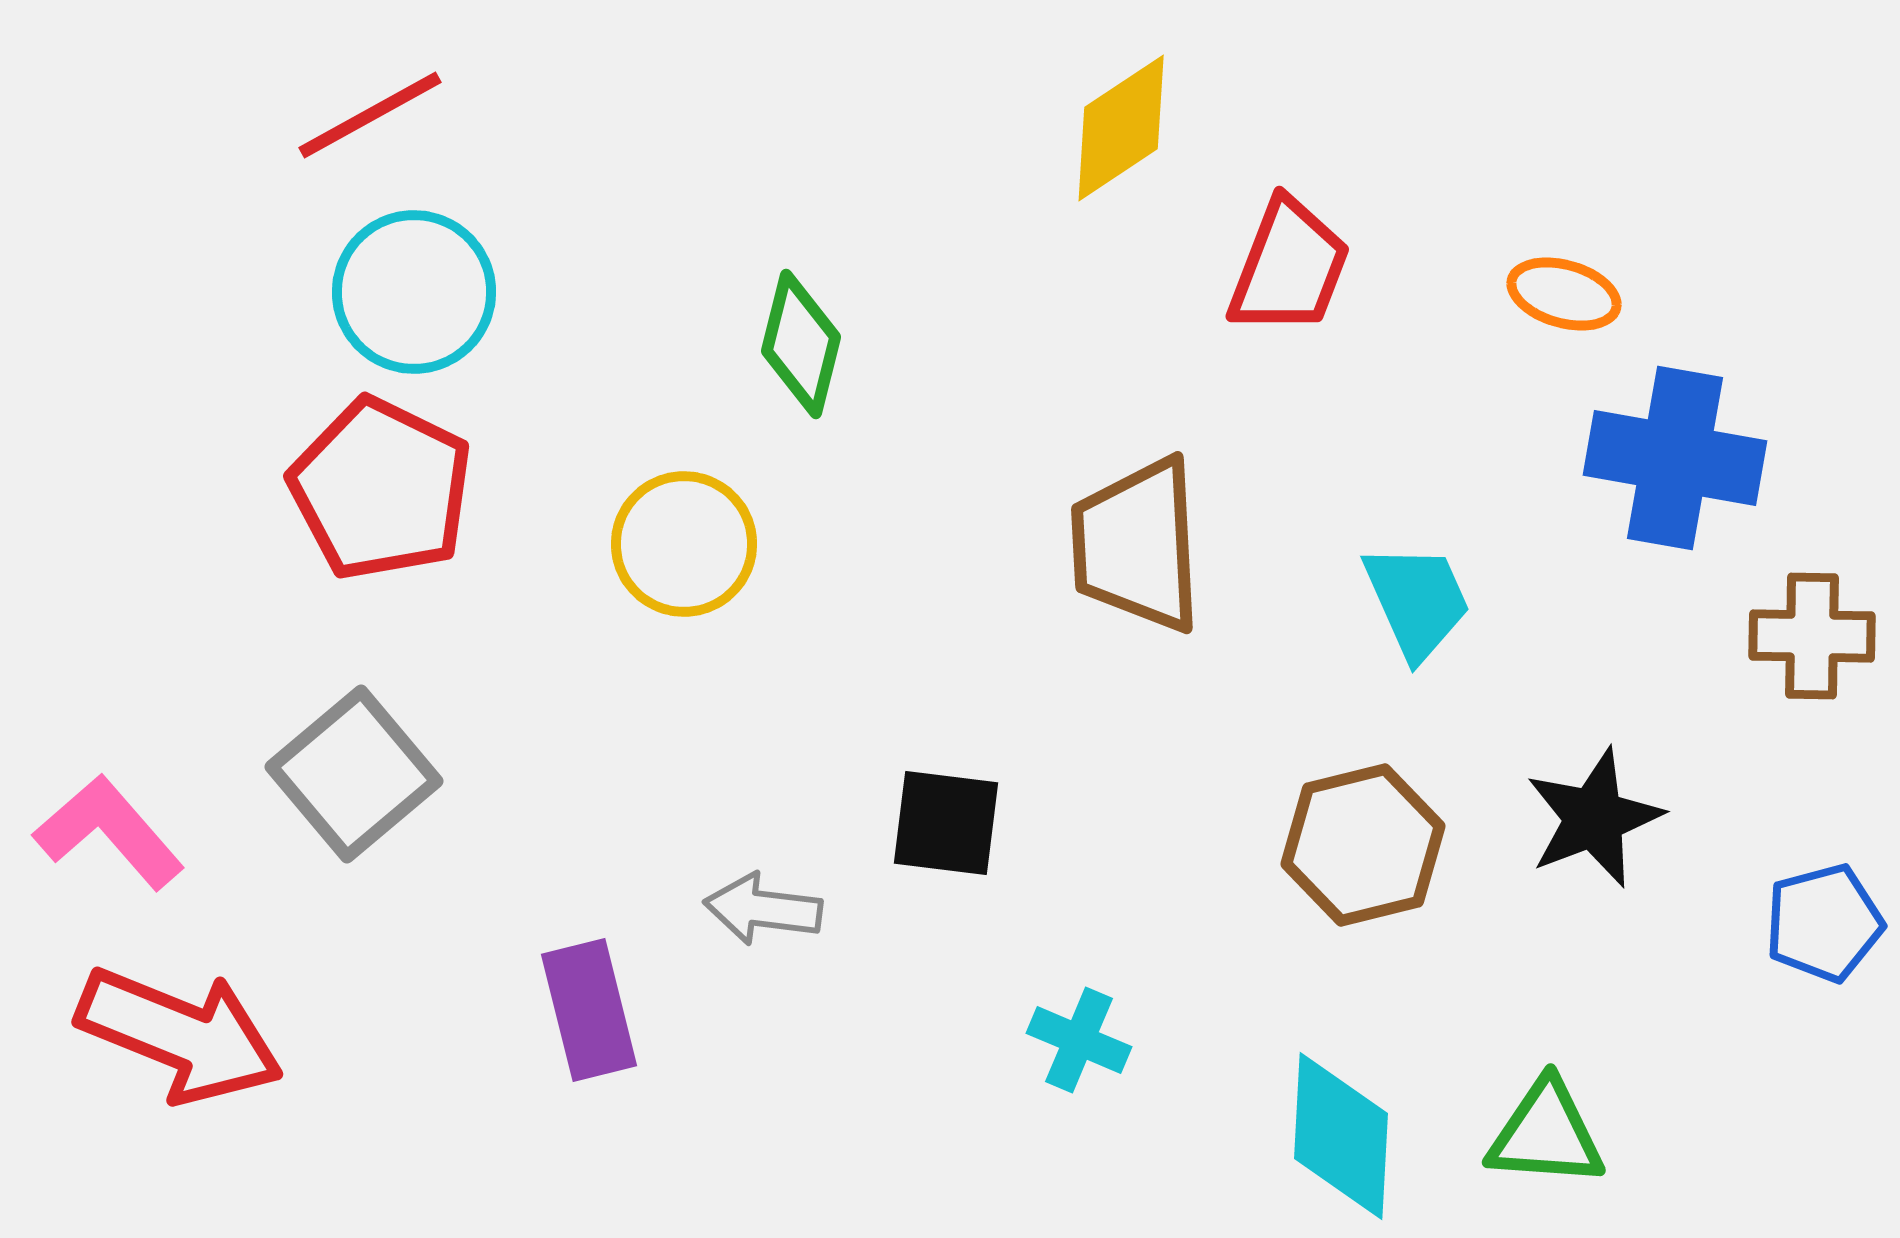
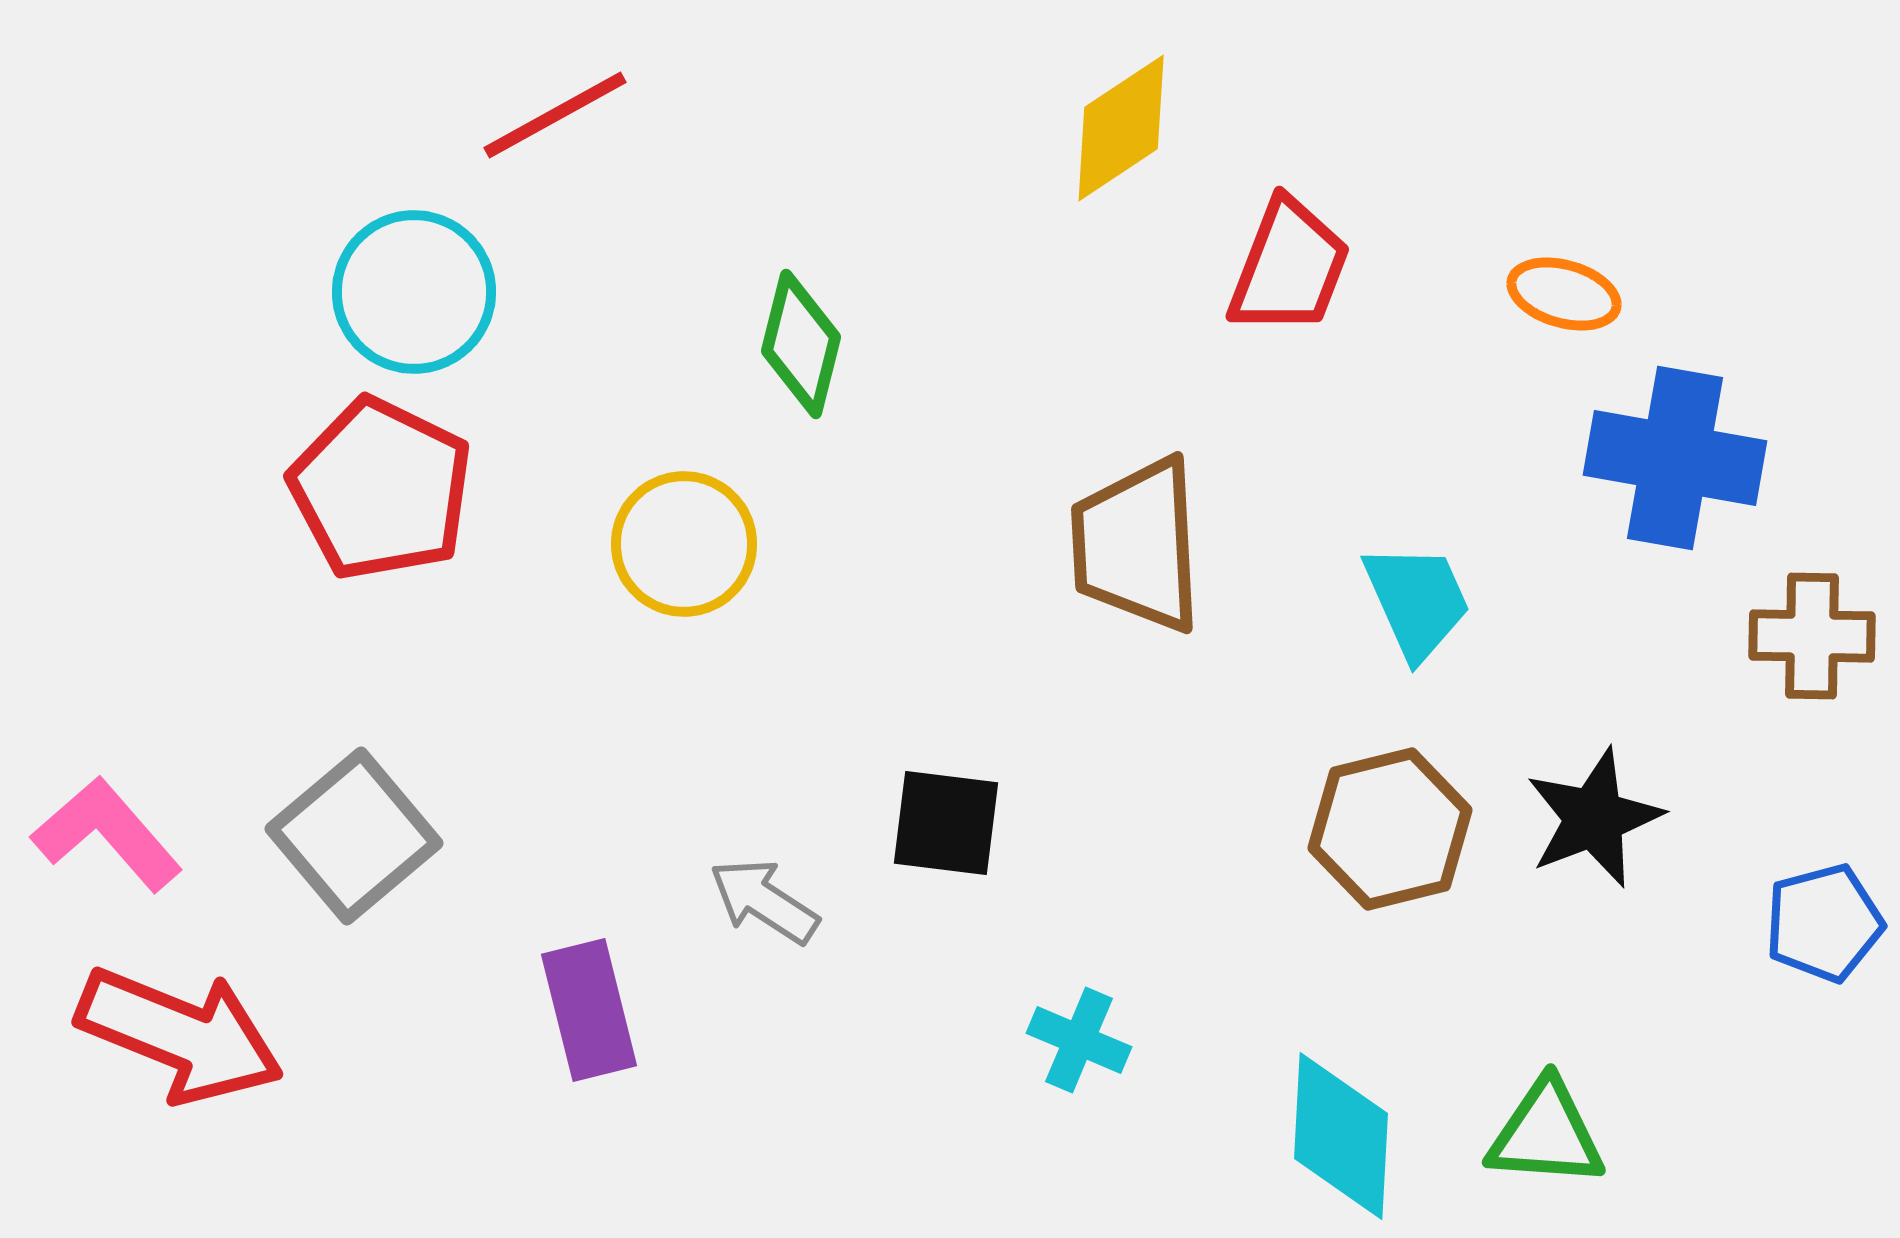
red line: moved 185 px right
gray square: moved 62 px down
pink L-shape: moved 2 px left, 2 px down
brown hexagon: moved 27 px right, 16 px up
gray arrow: moved 1 px right, 8 px up; rotated 26 degrees clockwise
